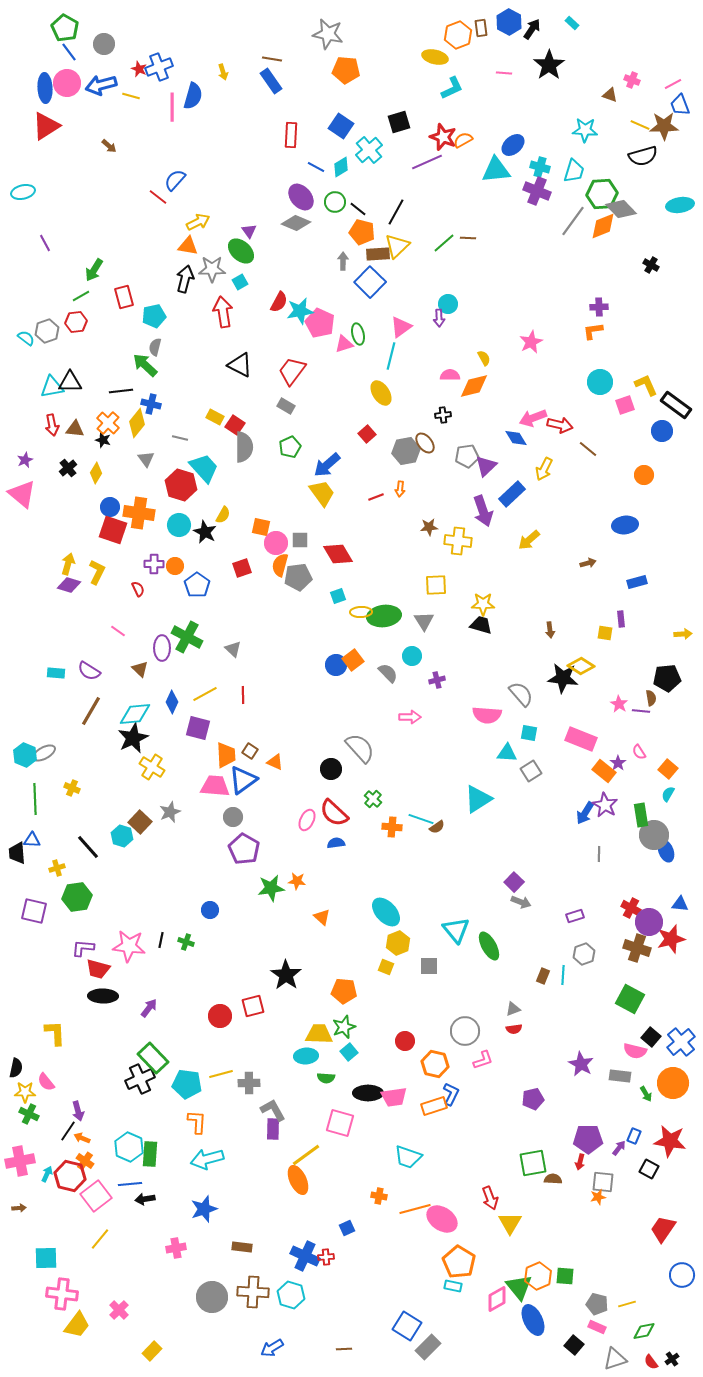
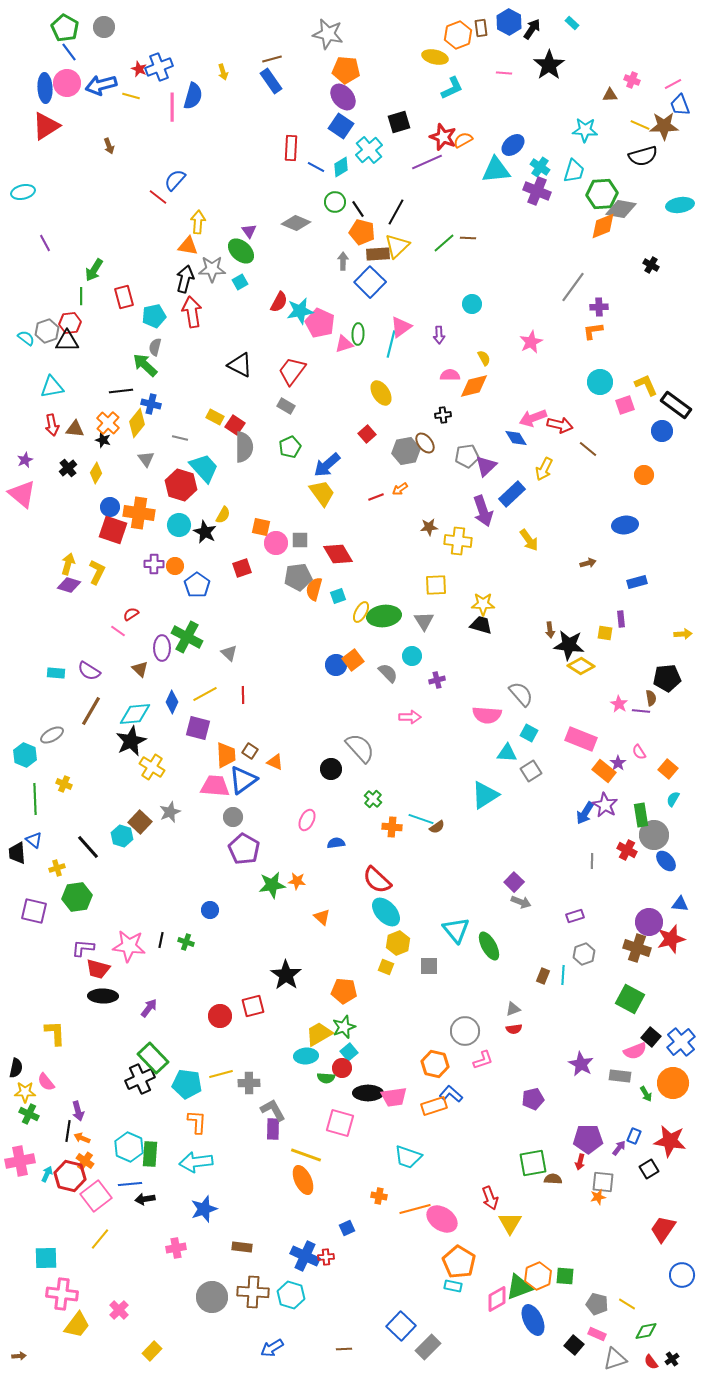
gray circle at (104, 44): moved 17 px up
brown line at (272, 59): rotated 24 degrees counterclockwise
brown triangle at (610, 95): rotated 21 degrees counterclockwise
red rectangle at (291, 135): moved 13 px down
brown arrow at (109, 146): rotated 28 degrees clockwise
cyan cross at (540, 167): rotated 18 degrees clockwise
purple ellipse at (301, 197): moved 42 px right, 100 px up
black line at (358, 209): rotated 18 degrees clockwise
gray diamond at (621, 209): rotated 36 degrees counterclockwise
gray line at (573, 221): moved 66 px down
yellow arrow at (198, 222): rotated 60 degrees counterclockwise
green line at (81, 296): rotated 60 degrees counterclockwise
cyan circle at (448, 304): moved 24 px right
red arrow at (223, 312): moved 31 px left
purple arrow at (439, 318): moved 17 px down
red hexagon at (76, 322): moved 6 px left, 1 px down
green ellipse at (358, 334): rotated 15 degrees clockwise
cyan line at (391, 356): moved 12 px up
black triangle at (70, 382): moved 3 px left, 41 px up
orange arrow at (400, 489): rotated 49 degrees clockwise
yellow arrow at (529, 540): rotated 85 degrees counterclockwise
orange semicircle at (280, 565): moved 34 px right, 24 px down
red semicircle at (138, 589): moved 7 px left, 25 px down; rotated 98 degrees counterclockwise
yellow ellipse at (361, 612): rotated 60 degrees counterclockwise
gray triangle at (233, 649): moved 4 px left, 4 px down
black star at (563, 678): moved 6 px right, 33 px up
cyan square at (529, 733): rotated 18 degrees clockwise
black star at (133, 738): moved 2 px left, 3 px down
gray ellipse at (44, 753): moved 8 px right, 18 px up
yellow cross at (72, 788): moved 8 px left, 4 px up
cyan semicircle at (668, 794): moved 5 px right, 5 px down
cyan triangle at (478, 799): moved 7 px right, 4 px up
red semicircle at (334, 813): moved 43 px right, 67 px down
blue triangle at (32, 840): moved 2 px right; rotated 36 degrees clockwise
blue ellipse at (666, 851): moved 10 px down; rotated 20 degrees counterclockwise
gray line at (599, 854): moved 7 px left, 7 px down
green star at (271, 888): moved 1 px right, 3 px up
red cross at (631, 908): moved 4 px left, 58 px up
yellow trapezoid at (319, 1034): rotated 32 degrees counterclockwise
red circle at (405, 1041): moved 63 px left, 27 px down
pink semicircle at (635, 1051): rotated 35 degrees counterclockwise
blue L-shape at (451, 1094): rotated 75 degrees counterclockwise
black line at (68, 1131): rotated 25 degrees counterclockwise
yellow line at (306, 1155): rotated 56 degrees clockwise
cyan arrow at (207, 1159): moved 11 px left, 3 px down; rotated 8 degrees clockwise
black square at (649, 1169): rotated 30 degrees clockwise
orange ellipse at (298, 1180): moved 5 px right
brown arrow at (19, 1208): moved 148 px down
green triangle at (519, 1287): rotated 48 degrees clockwise
yellow line at (627, 1304): rotated 48 degrees clockwise
blue square at (407, 1326): moved 6 px left; rotated 12 degrees clockwise
pink rectangle at (597, 1327): moved 7 px down
green diamond at (644, 1331): moved 2 px right
